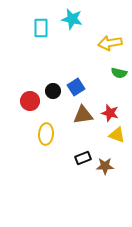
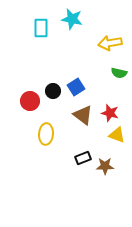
brown triangle: rotated 45 degrees clockwise
